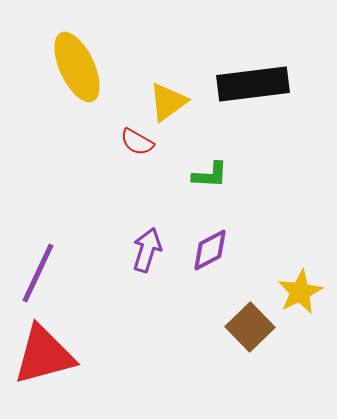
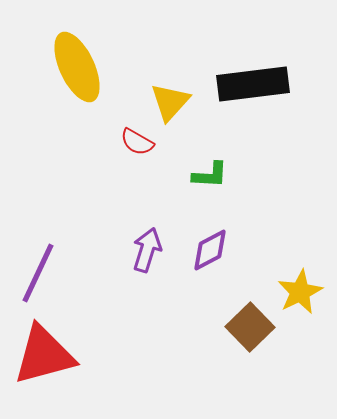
yellow triangle: moved 2 px right; rotated 12 degrees counterclockwise
